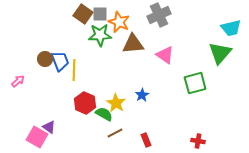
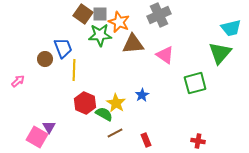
blue trapezoid: moved 3 px right, 13 px up
purple triangle: rotated 24 degrees clockwise
